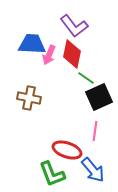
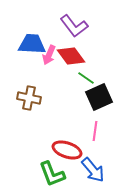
red diamond: moved 1 px left, 2 px down; rotated 48 degrees counterclockwise
